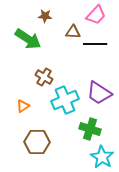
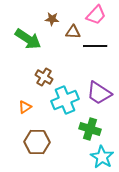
brown star: moved 7 px right, 3 px down
black line: moved 2 px down
orange triangle: moved 2 px right, 1 px down
